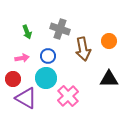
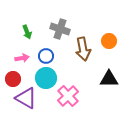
blue circle: moved 2 px left
